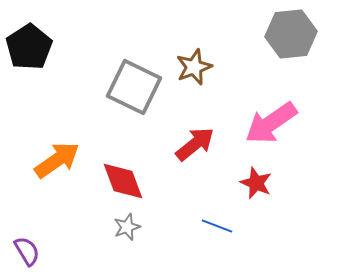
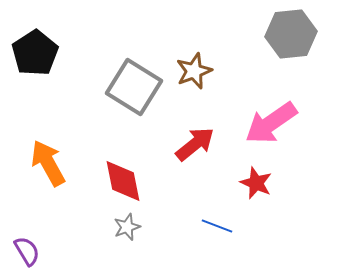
black pentagon: moved 6 px right, 6 px down
brown star: moved 4 px down
gray square: rotated 6 degrees clockwise
orange arrow: moved 9 px left, 3 px down; rotated 84 degrees counterclockwise
red diamond: rotated 9 degrees clockwise
